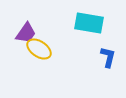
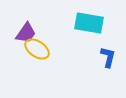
yellow ellipse: moved 2 px left
